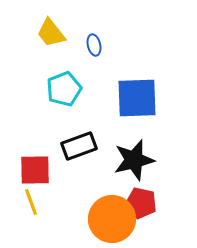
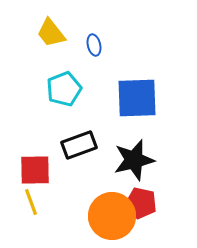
black rectangle: moved 1 px up
orange circle: moved 3 px up
